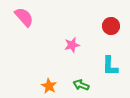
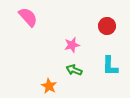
pink semicircle: moved 4 px right
red circle: moved 4 px left
green arrow: moved 7 px left, 15 px up
